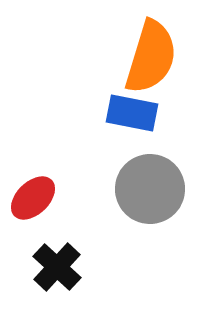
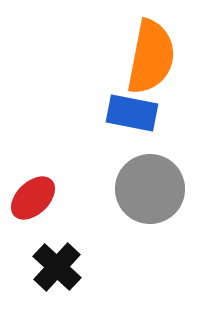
orange semicircle: rotated 6 degrees counterclockwise
